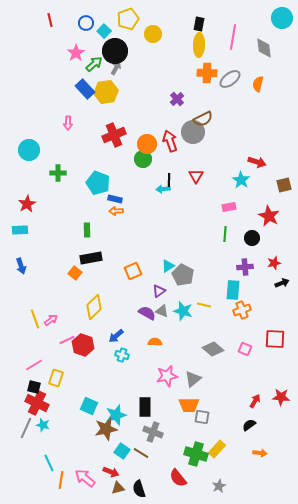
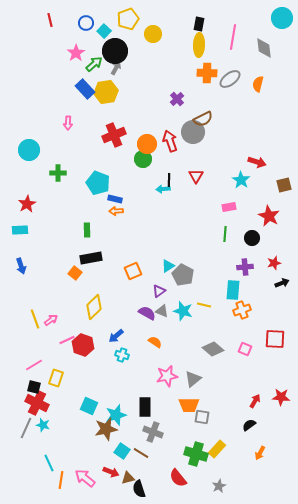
orange semicircle at (155, 342): rotated 32 degrees clockwise
orange arrow at (260, 453): rotated 112 degrees clockwise
brown triangle at (118, 488): moved 10 px right, 10 px up
